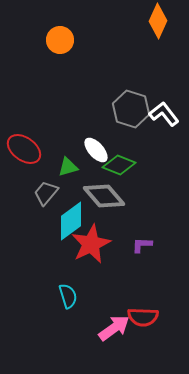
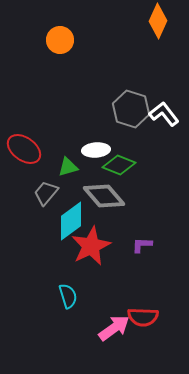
white ellipse: rotated 52 degrees counterclockwise
red star: moved 2 px down
